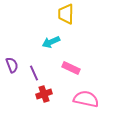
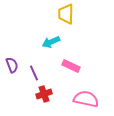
pink rectangle: moved 2 px up
